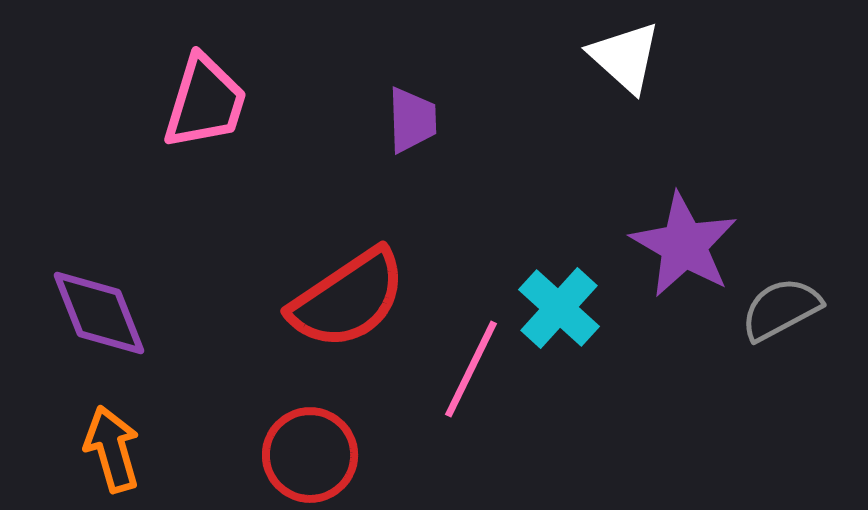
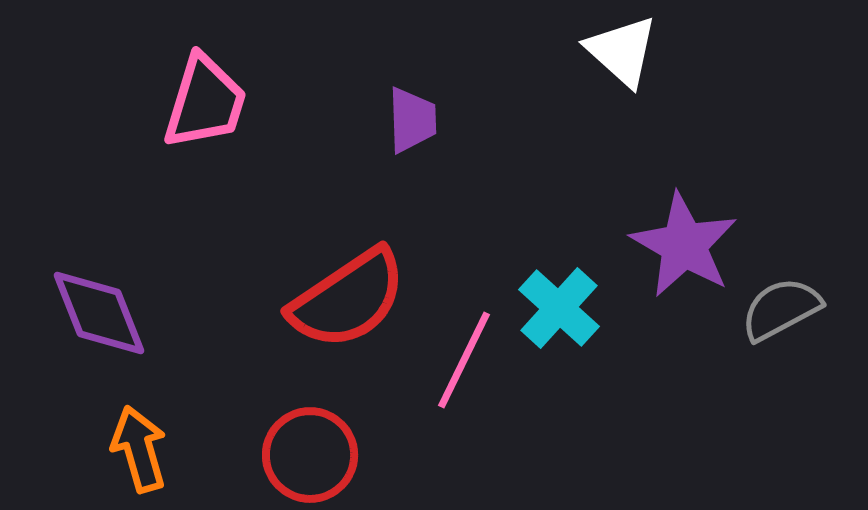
white triangle: moved 3 px left, 6 px up
pink line: moved 7 px left, 9 px up
orange arrow: moved 27 px right
